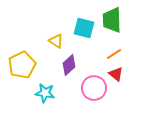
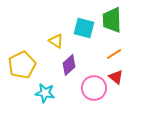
red triangle: moved 3 px down
